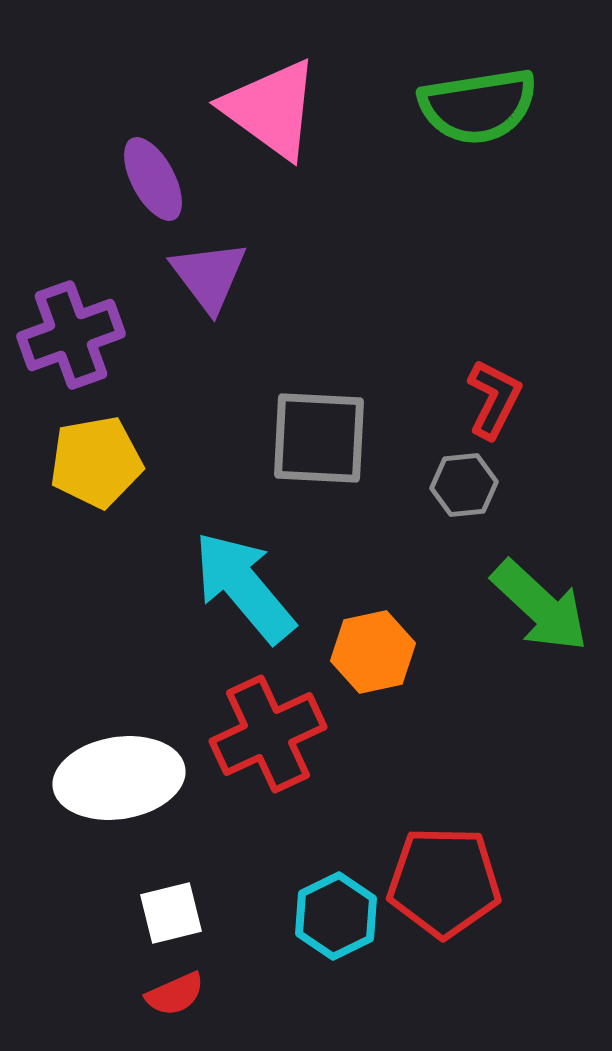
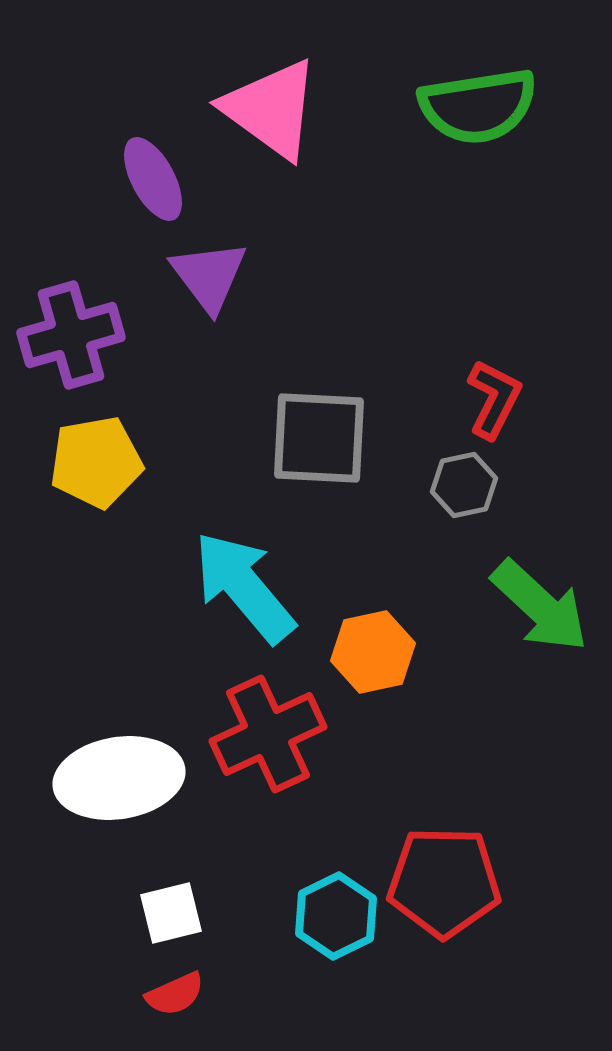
purple cross: rotated 4 degrees clockwise
gray hexagon: rotated 6 degrees counterclockwise
